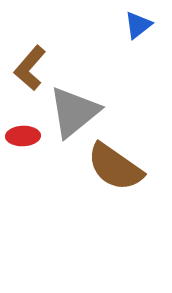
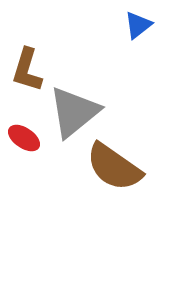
brown L-shape: moved 3 px left, 2 px down; rotated 24 degrees counterclockwise
red ellipse: moved 1 px right, 2 px down; rotated 36 degrees clockwise
brown semicircle: moved 1 px left
